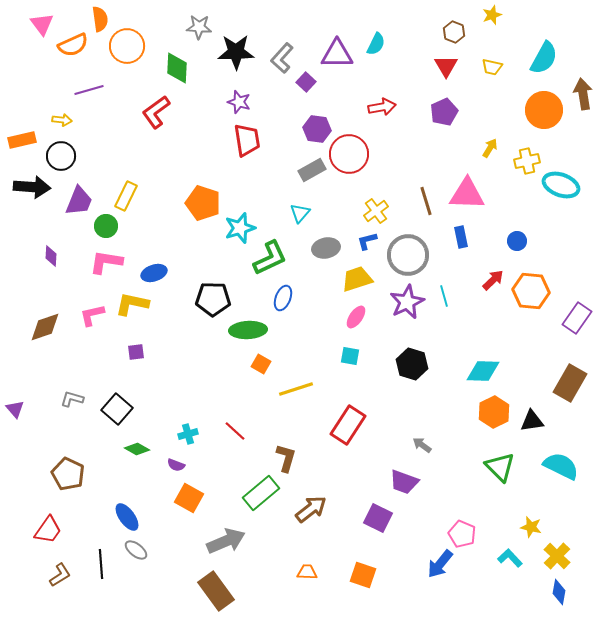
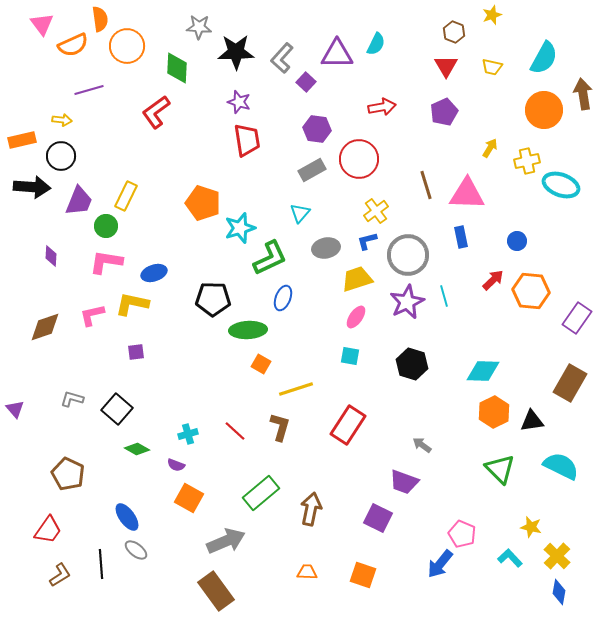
red circle at (349, 154): moved 10 px right, 5 px down
brown line at (426, 201): moved 16 px up
brown L-shape at (286, 458): moved 6 px left, 31 px up
green triangle at (500, 467): moved 2 px down
brown arrow at (311, 509): rotated 40 degrees counterclockwise
